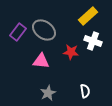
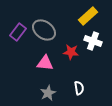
pink triangle: moved 4 px right, 2 px down
white semicircle: moved 6 px left, 3 px up
